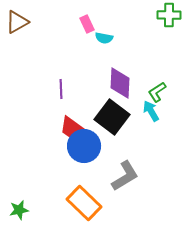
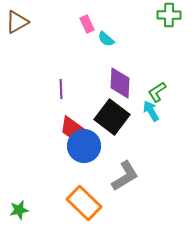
cyan semicircle: moved 2 px right, 1 px down; rotated 30 degrees clockwise
